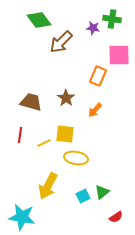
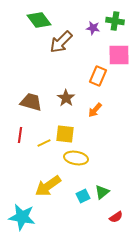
green cross: moved 3 px right, 2 px down
yellow arrow: rotated 28 degrees clockwise
